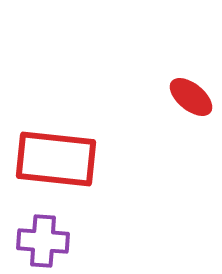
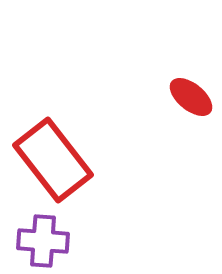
red rectangle: moved 3 px left, 1 px down; rotated 46 degrees clockwise
